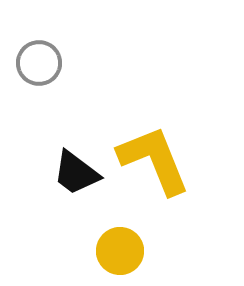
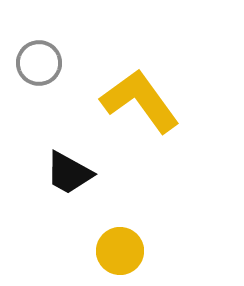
yellow L-shape: moved 14 px left, 59 px up; rotated 14 degrees counterclockwise
black trapezoid: moved 7 px left; rotated 8 degrees counterclockwise
